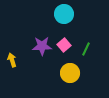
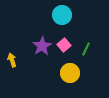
cyan circle: moved 2 px left, 1 px down
purple star: rotated 30 degrees counterclockwise
